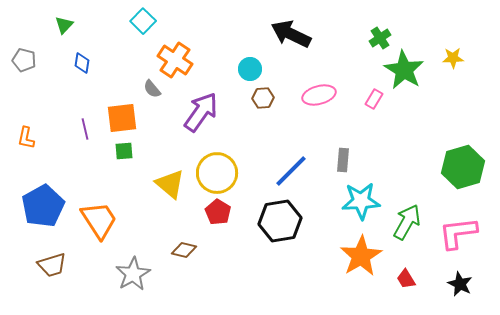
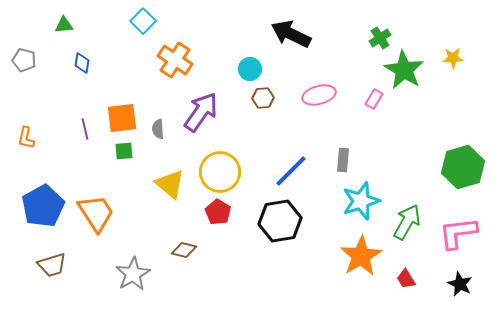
green triangle: rotated 42 degrees clockwise
gray semicircle: moved 6 px right, 40 px down; rotated 36 degrees clockwise
yellow circle: moved 3 px right, 1 px up
cyan star: rotated 15 degrees counterclockwise
orange trapezoid: moved 3 px left, 7 px up
